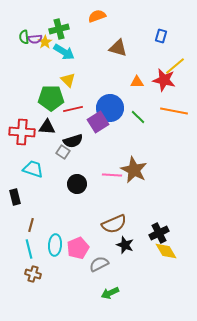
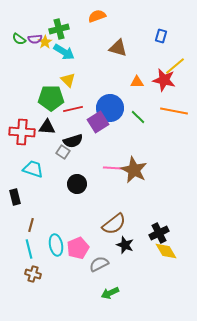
green semicircle: moved 5 px left, 2 px down; rotated 48 degrees counterclockwise
pink line: moved 1 px right, 7 px up
brown semicircle: rotated 15 degrees counterclockwise
cyan ellipse: moved 1 px right; rotated 15 degrees counterclockwise
